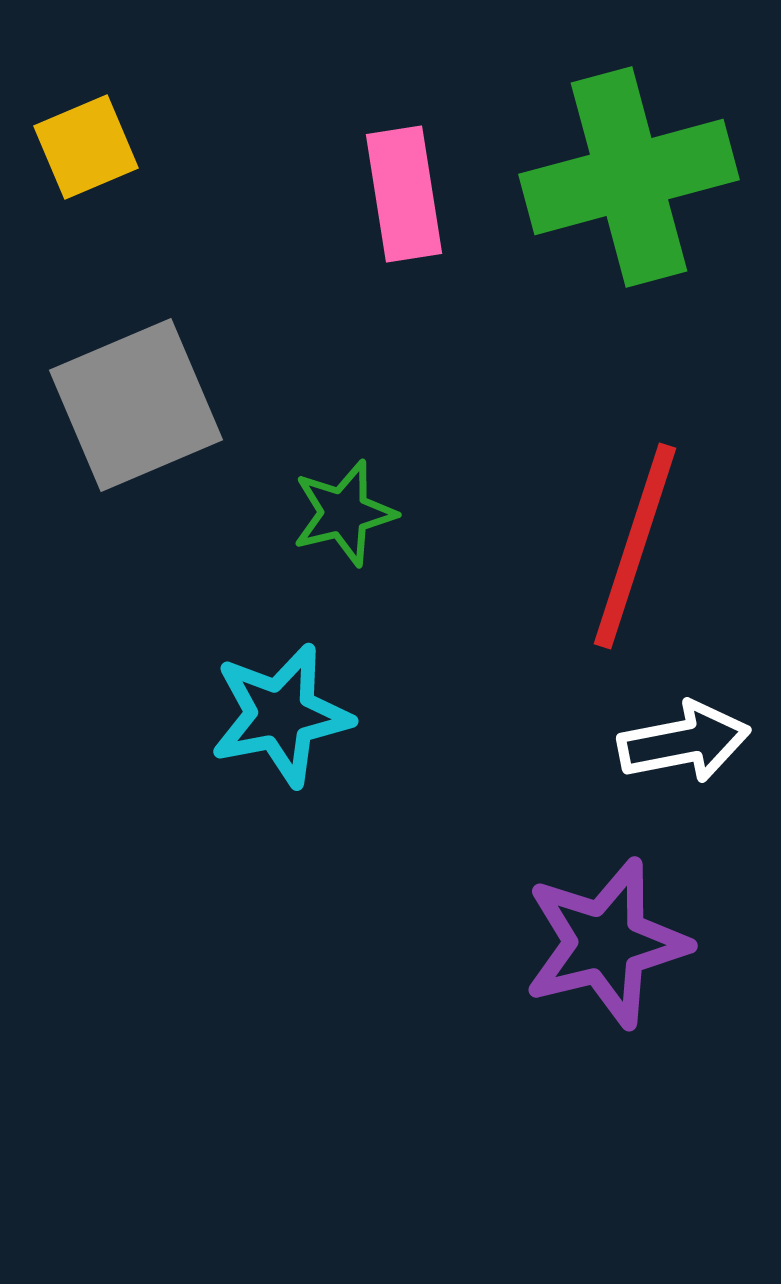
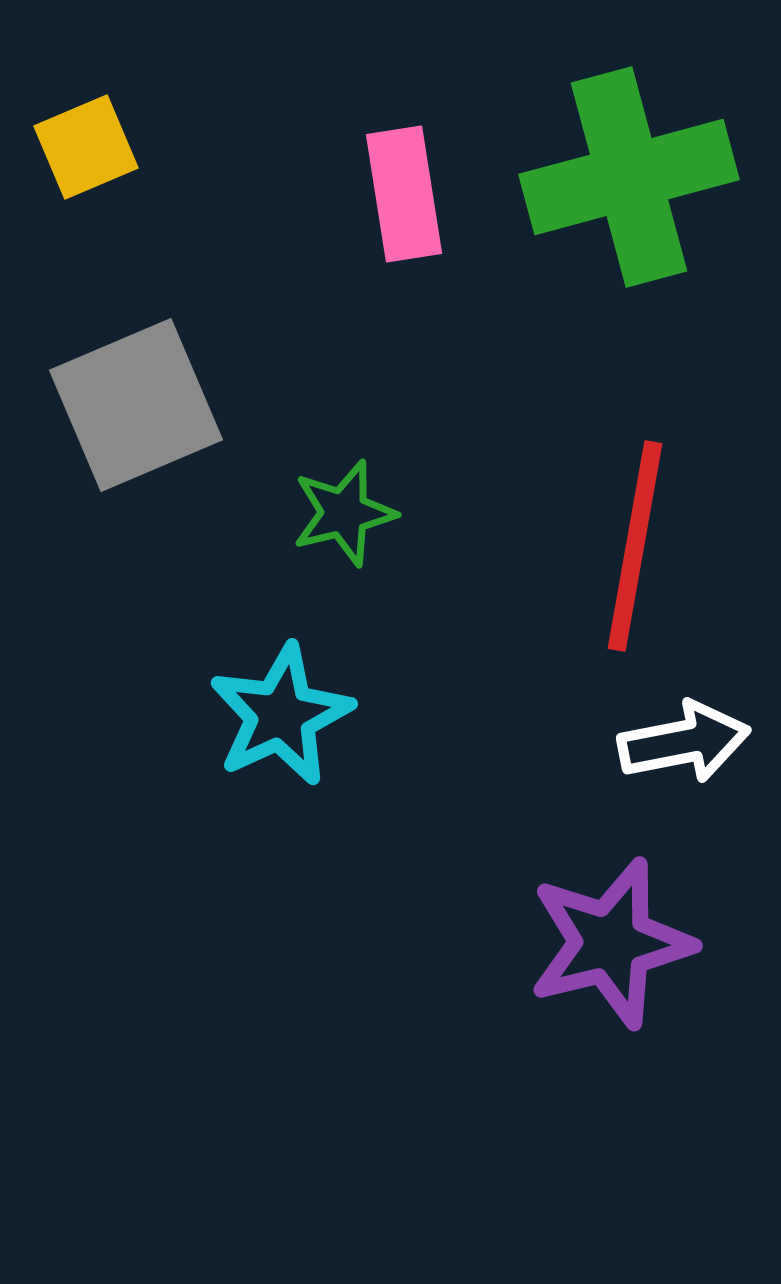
red line: rotated 8 degrees counterclockwise
cyan star: rotated 14 degrees counterclockwise
purple star: moved 5 px right
